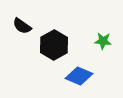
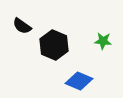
black hexagon: rotated 8 degrees counterclockwise
blue diamond: moved 5 px down
